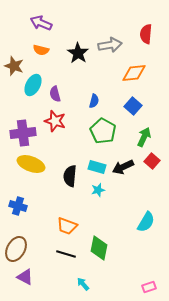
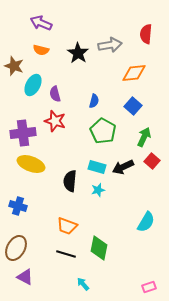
black semicircle: moved 5 px down
brown ellipse: moved 1 px up
